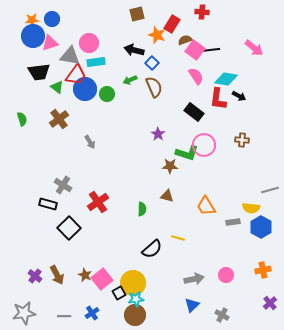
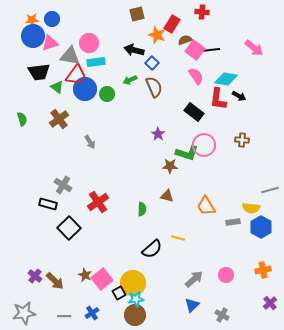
brown arrow at (57, 275): moved 2 px left, 6 px down; rotated 18 degrees counterclockwise
gray arrow at (194, 279): rotated 30 degrees counterclockwise
